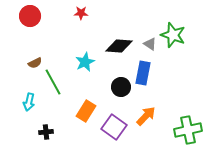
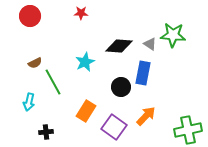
green star: rotated 15 degrees counterclockwise
